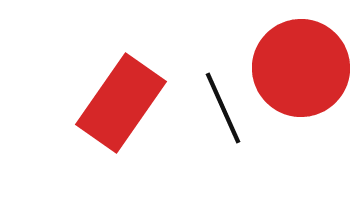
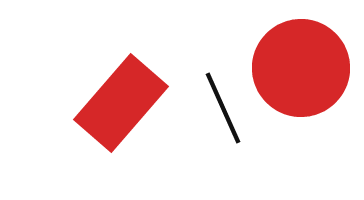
red rectangle: rotated 6 degrees clockwise
